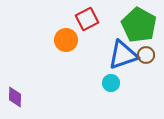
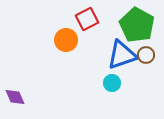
green pentagon: moved 2 px left
blue triangle: moved 1 px left
cyan circle: moved 1 px right
purple diamond: rotated 25 degrees counterclockwise
